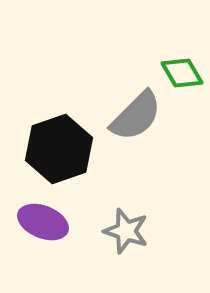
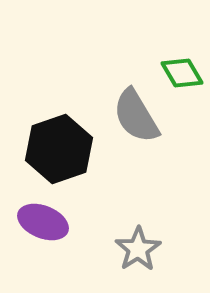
gray semicircle: rotated 104 degrees clockwise
gray star: moved 12 px right, 18 px down; rotated 21 degrees clockwise
